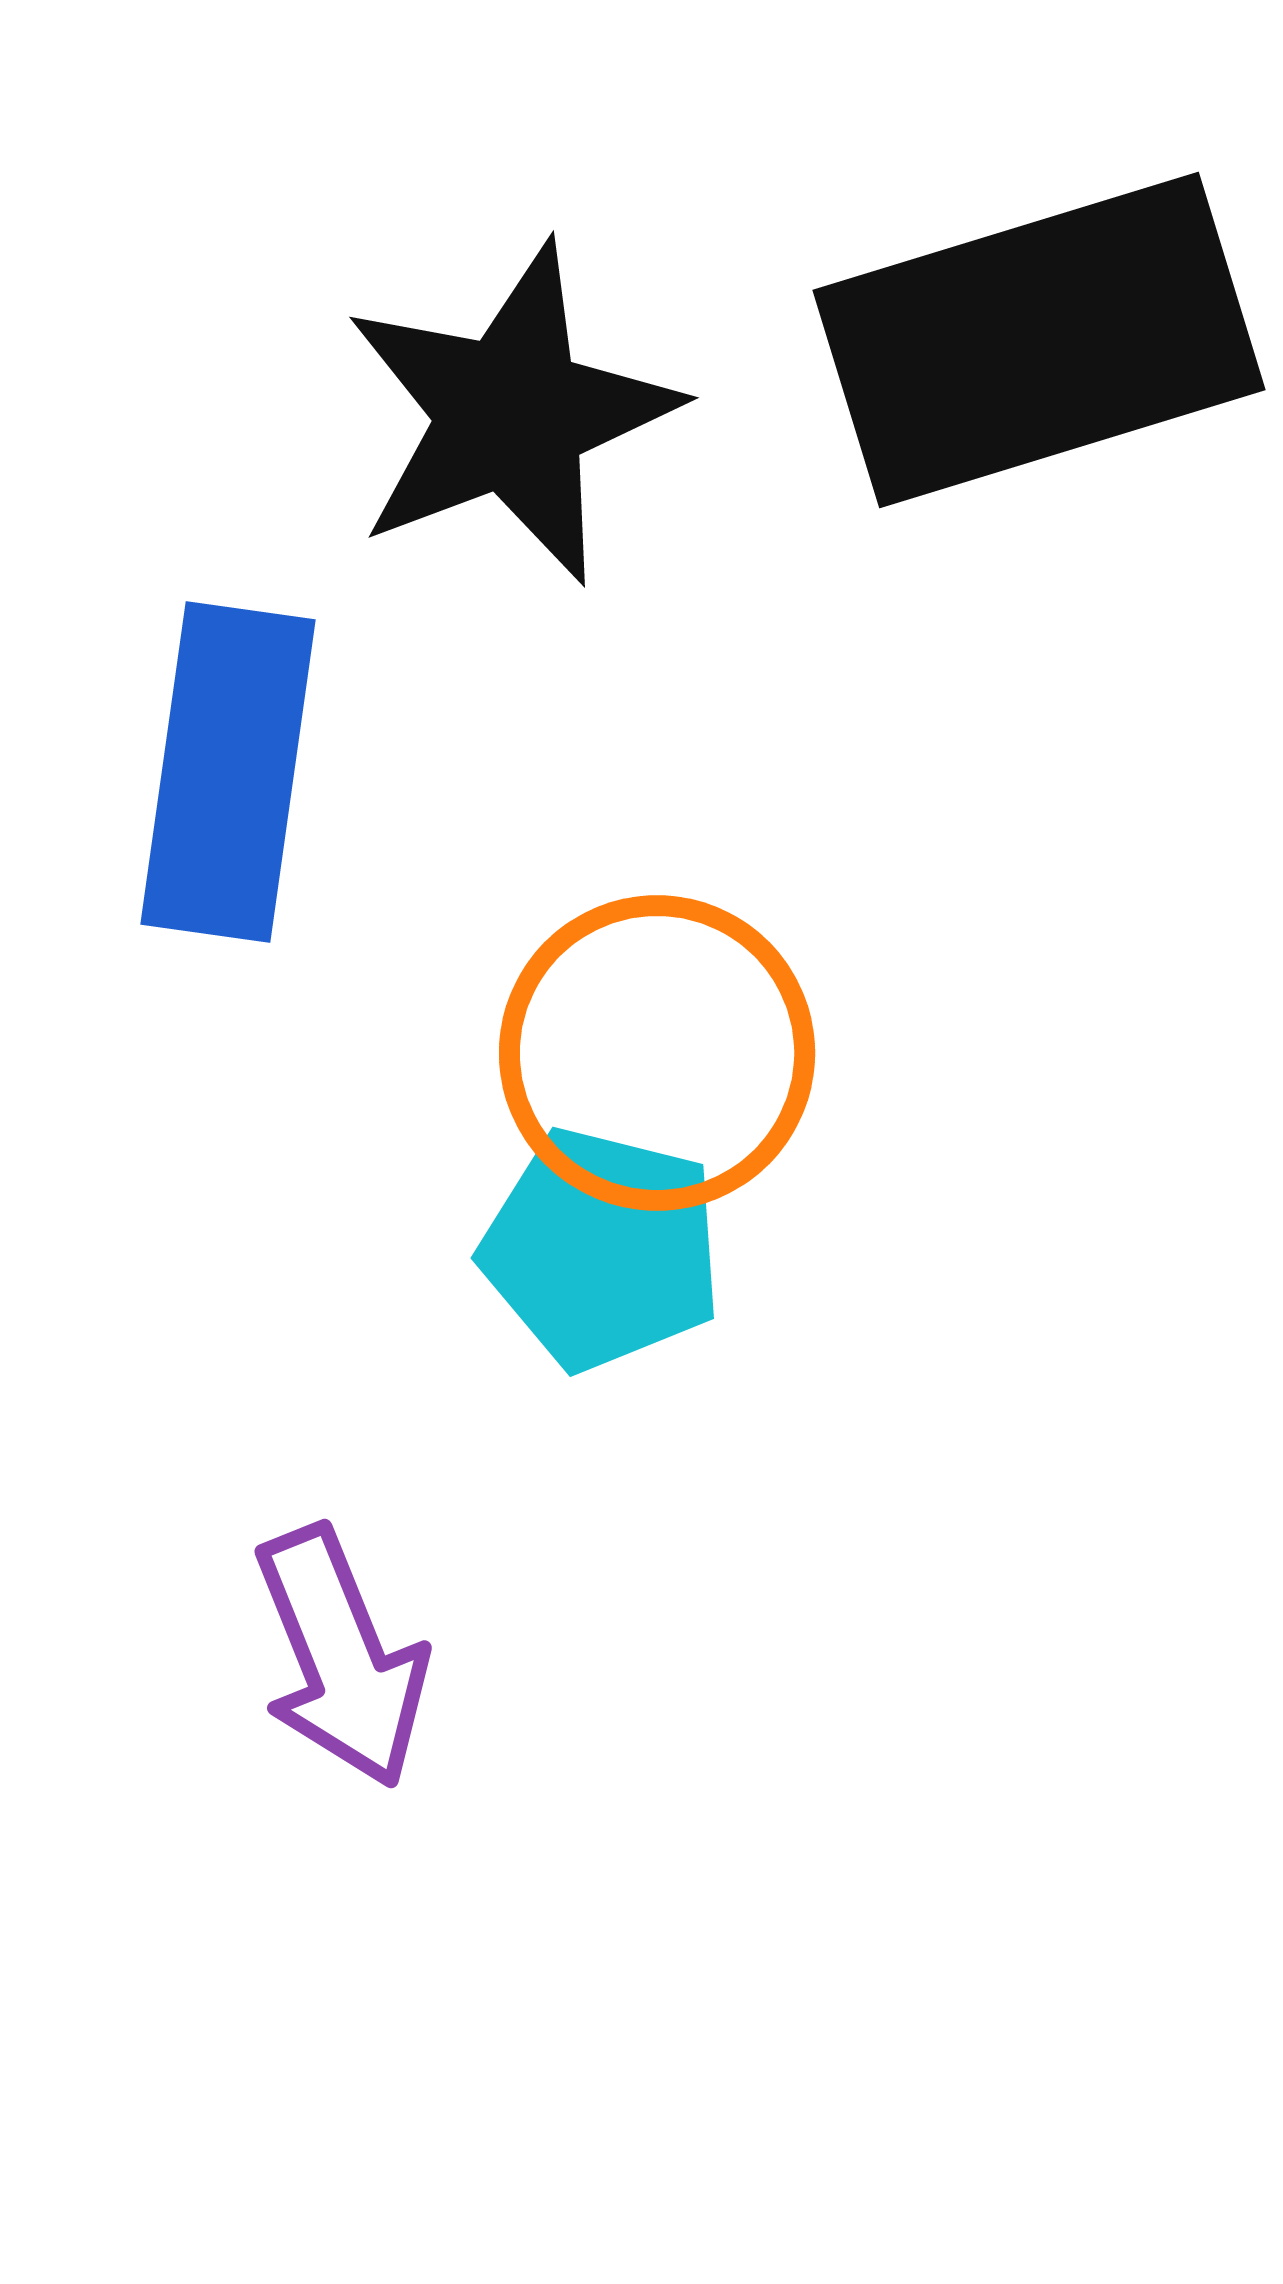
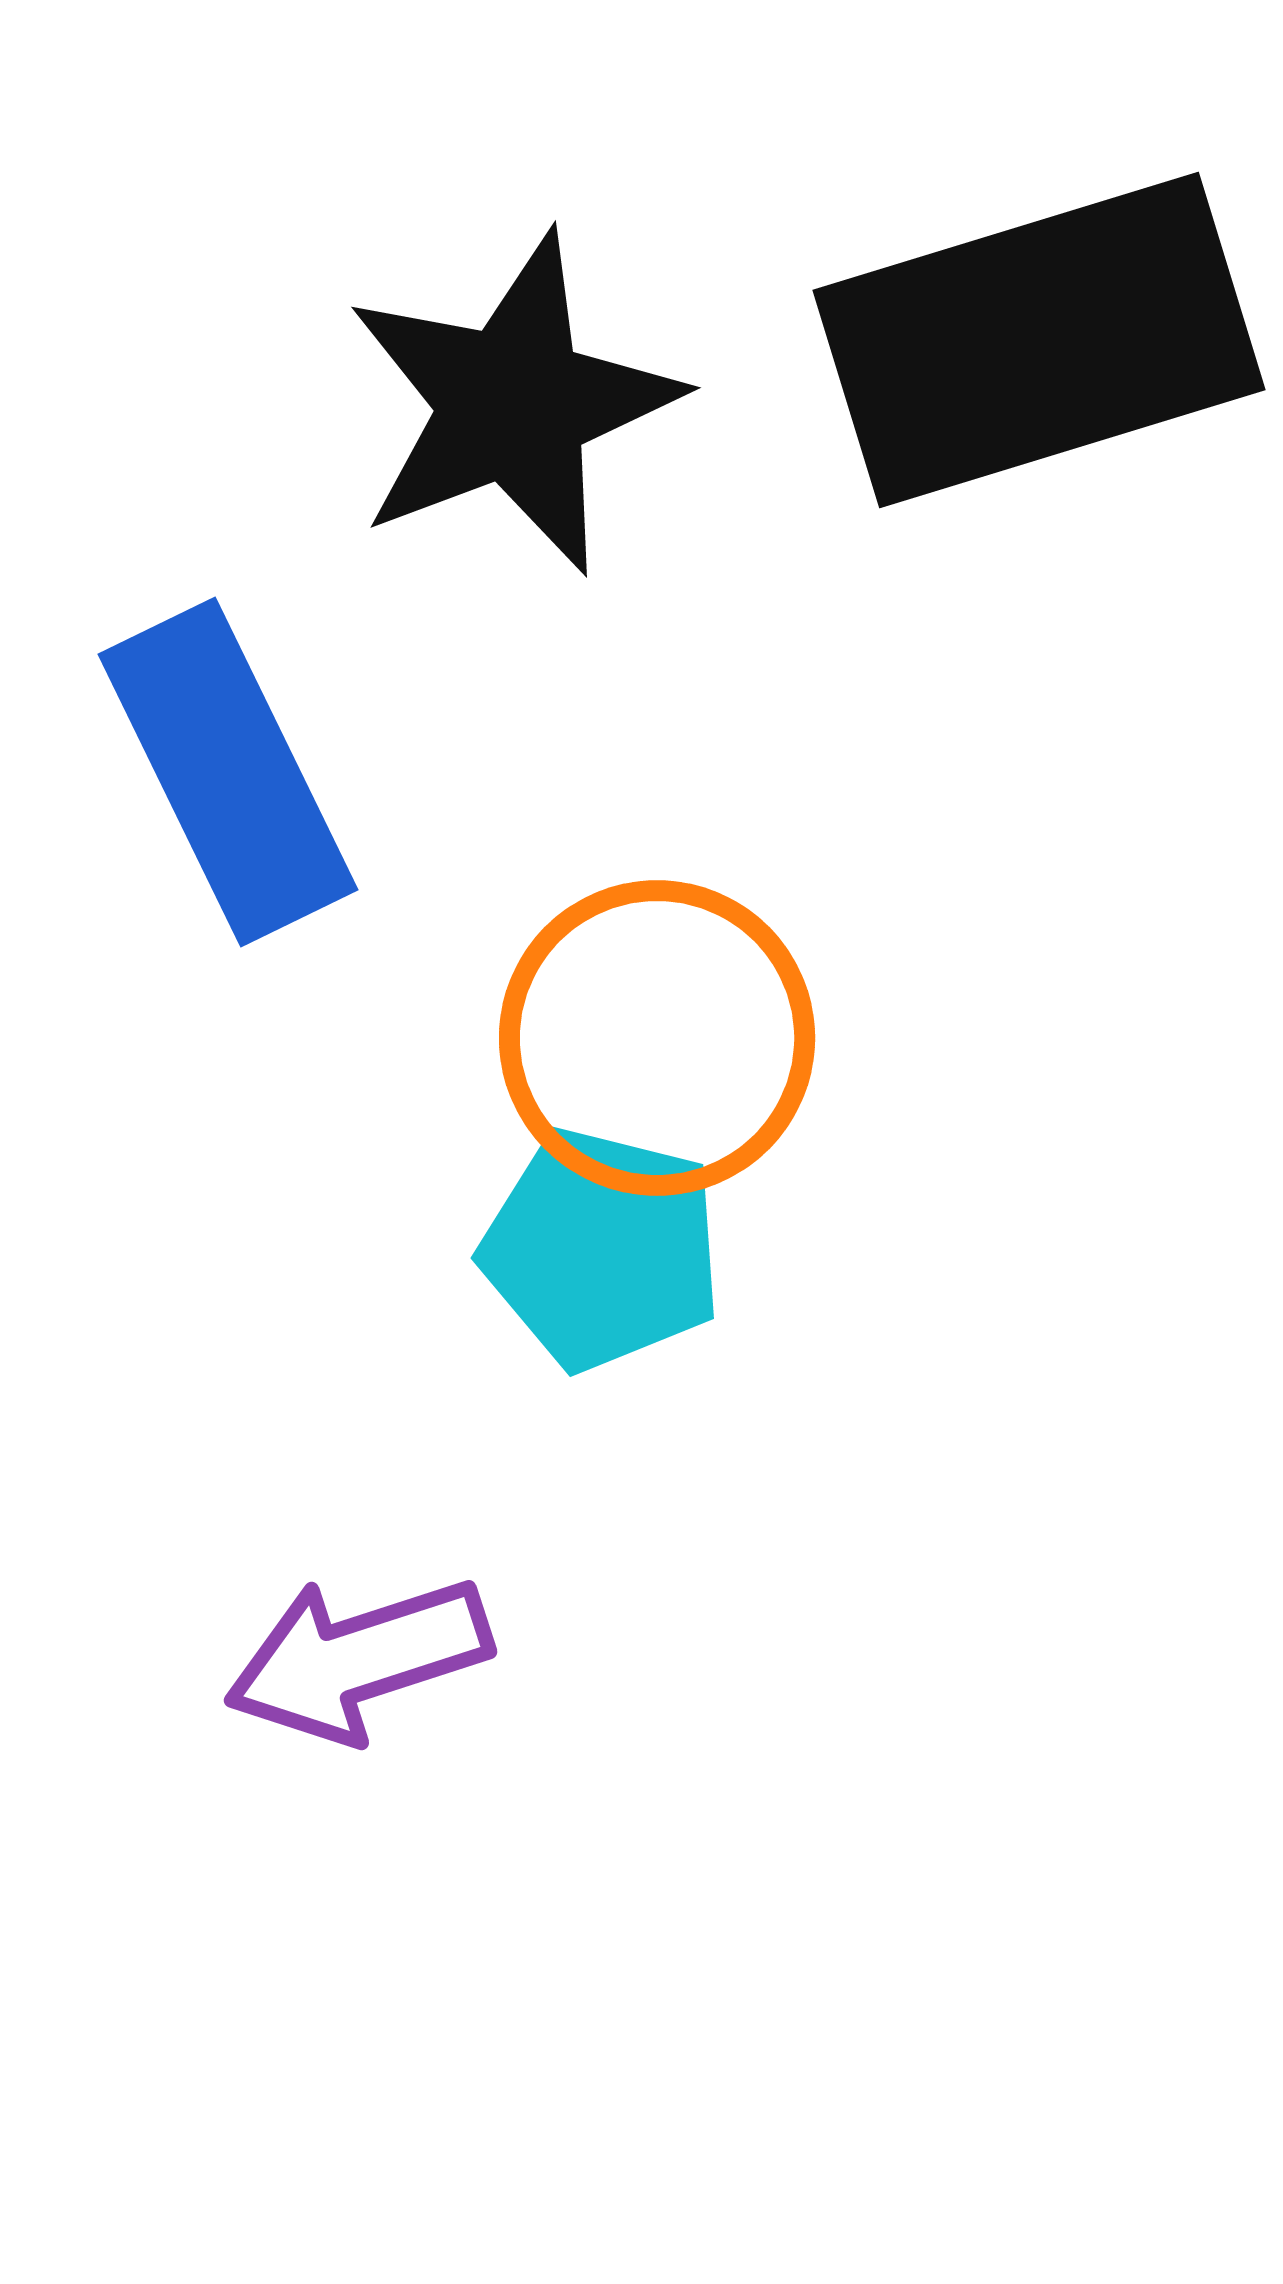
black star: moved 2 px right, 10 px up
blue rectangle: rotated 34 degrees counterclockwise
orange circle: moved 15 px up
purple arrow: moved 17 px right, 2 px down; rotated 94 degrees clockwise
